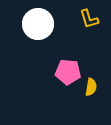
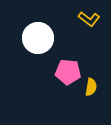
yellow L-shape: rotated 35 degrees counterclockwise
white circle: moved 14 px down
